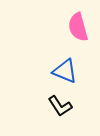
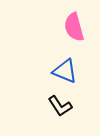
pink semicircle: moved 4 px left
